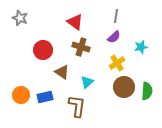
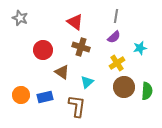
cyan star: moved 1 px left, 1 px down
